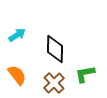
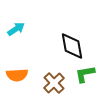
cyan arrow: moved 1 px left, 6 px up
black diamond: moved 17 px right, 3 px up; rotated 12 degrees counterclockwise
orange semicircle: rotated 125 degrees clockwise
